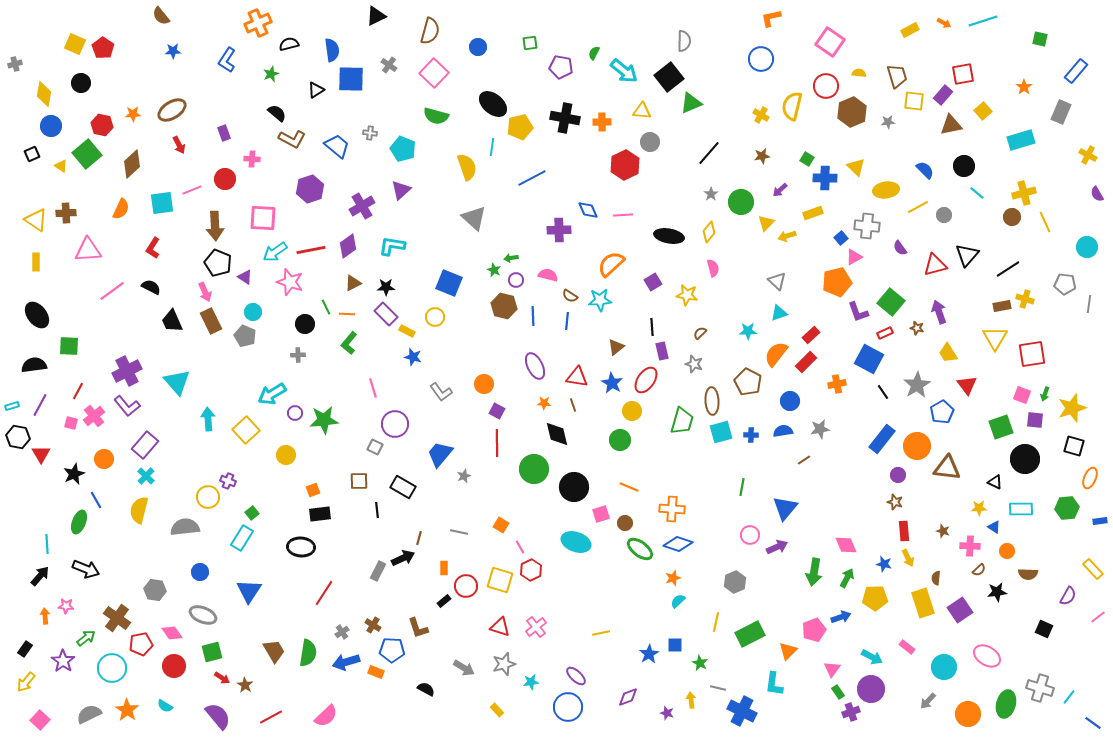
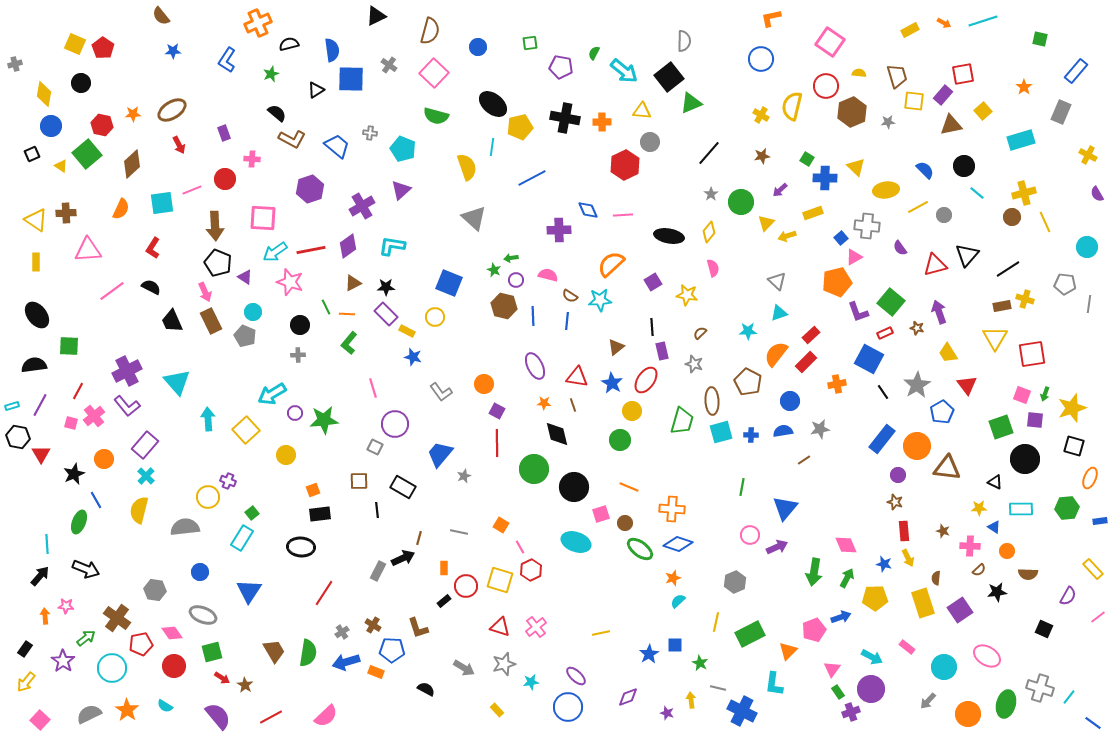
black circle at (305, 324): moved 5 px left, 1 px down
